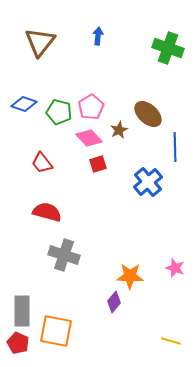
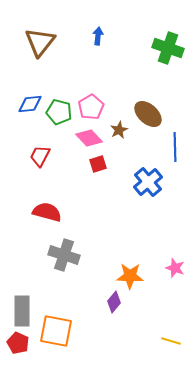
blue diamond: moved 6 px right; rotated 25 degrees counterclockwise
red trapezoid: moved 2 px left, 7 px up; rotated 65 degrees clockwise
